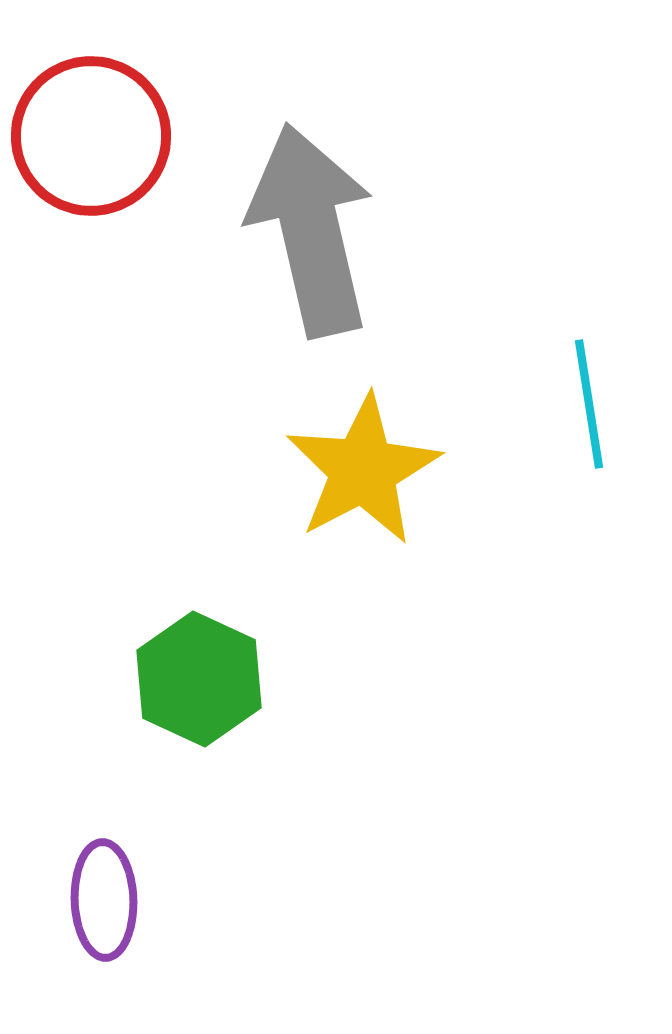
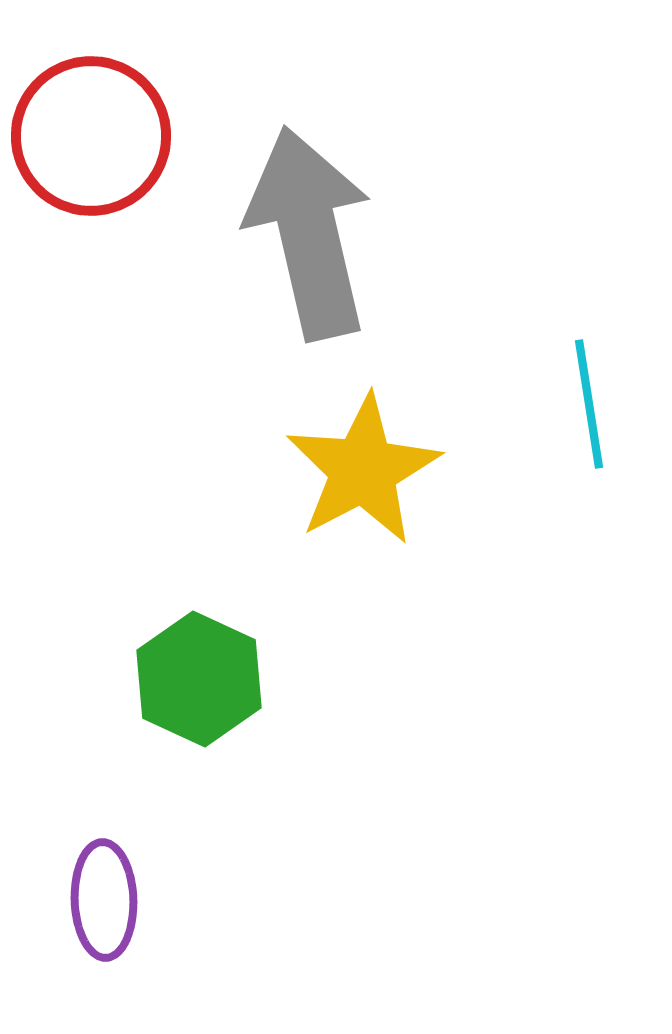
gray arrow: moved 2 px left, 3 px down
